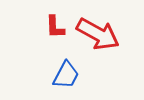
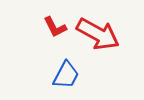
red L-shape: rotated 25 degrees counterclockwise
